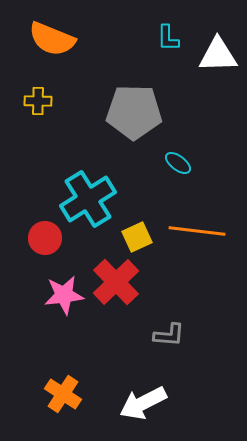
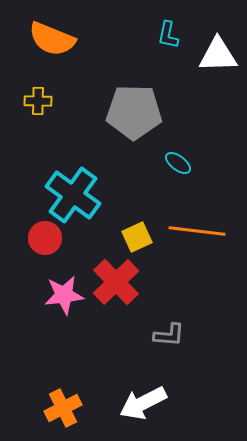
cyan L-shape: moved 3 px up; rotated 12 degrees clockwise
cyan cross: moved 15 px left, 4 px up; rotated 22 degrees counterclockwise
orange cross: moved 14 px down; rotated 30 degrees clockwise
